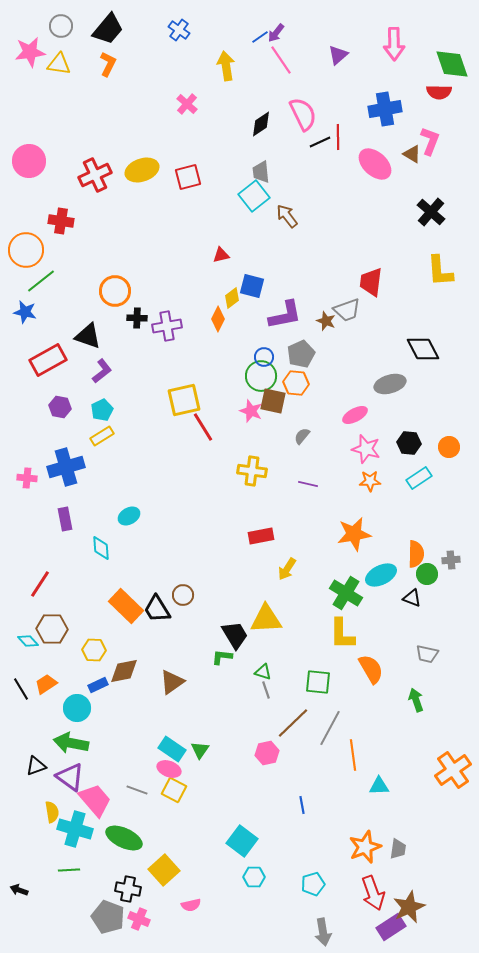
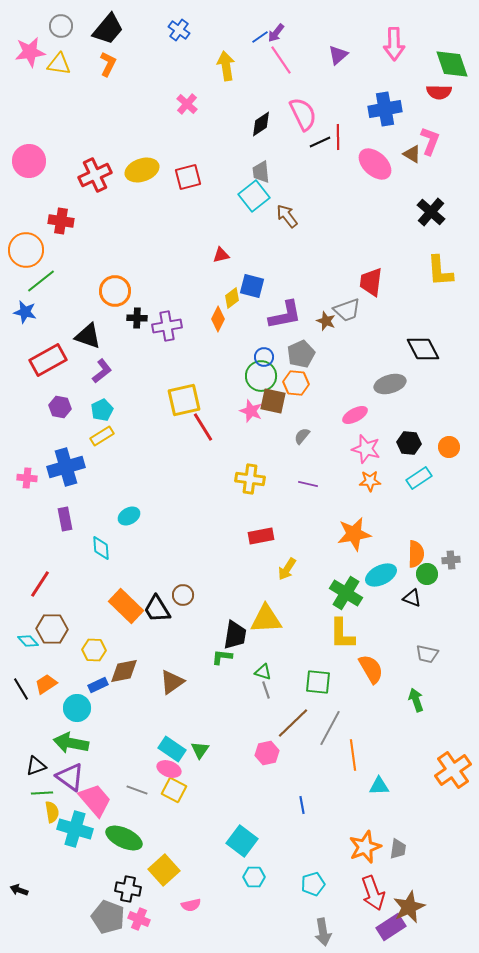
yellow cross at (252, 471): moved 2 px left, 8 px down
black trapezoid at (235, 635): rotated 40 degrees clockwise
green line at (69, 870): moved 27 px left, 77 px up
